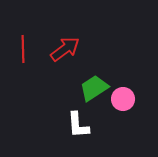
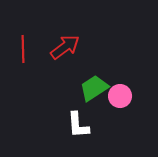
red arrow: moved 2 px up
pink circle: moved 3 px left, 3 px up
